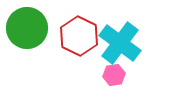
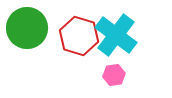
red hexagon: rotated 9 degrees counterclockwise
cyan cross: moved 4 px left, 8 px up
